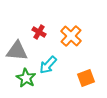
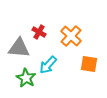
gray triangle: moved 2 px right, 3 px up
orange square: moved 3 px right, 14 px up; rotated 30 degrees clockwise
